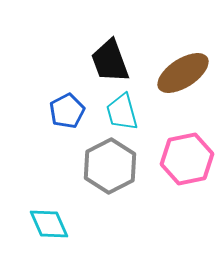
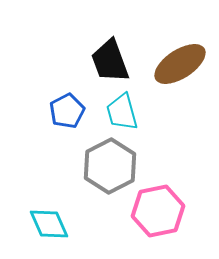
brown ellipse: moved 3 px left, 9 px up
pink hexagon: moved 29 px left, 52 px down
